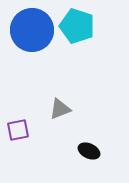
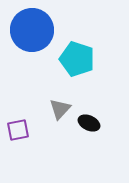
cyan pentagon: moved 33 px down
gray triangle: rotated 25 degrees counterclockwise
black ellipse: moved 28 px up
